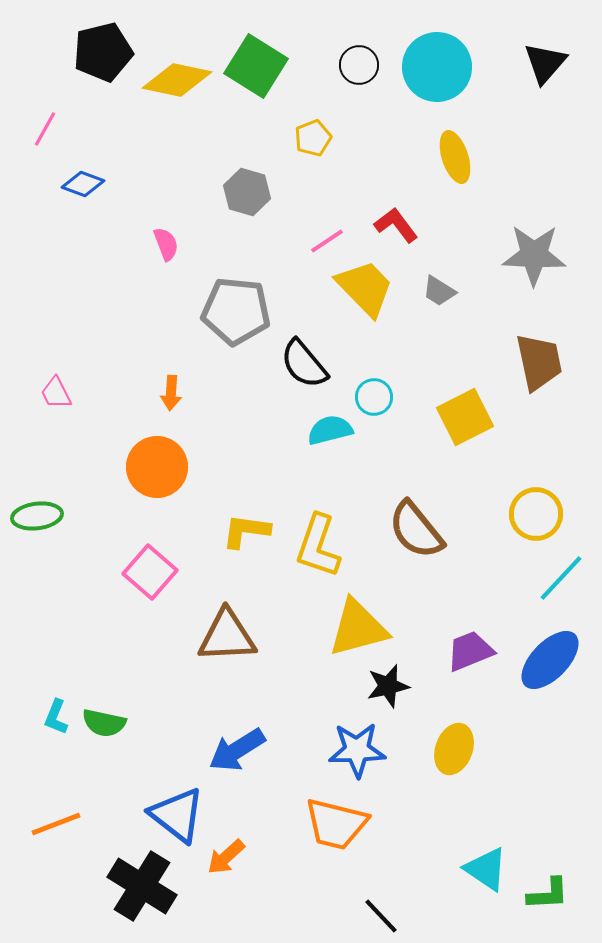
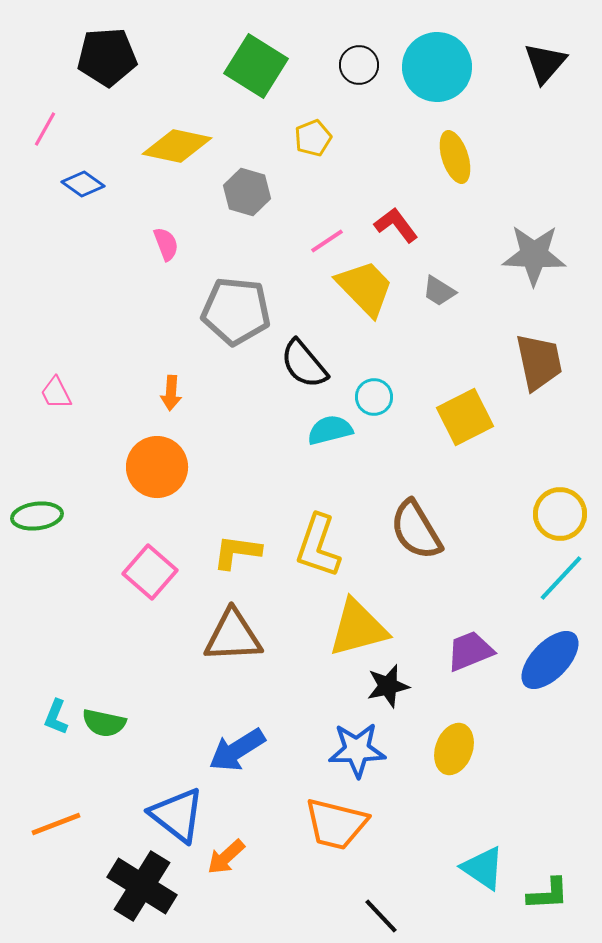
black pentagon at (103, 52): moved 4 px right, 5 px down; rotated 10 degrees clockwise
yellow diamond at (177, 80): moved 66 px down
blue diamond at (83, 184): rotated 15 degrees clockwise
yellow circle at (536, 514): moved 24 px right
brown semicircle at (416, 530): rotated 8 degrees clockwise
yellow L-shape at (246, 531): moved 9 px left, 21 px down
brown triangle at (227, 636): moved 6 px right
cyan triangle at (486, 869): moved 3 px left, 1 px up
